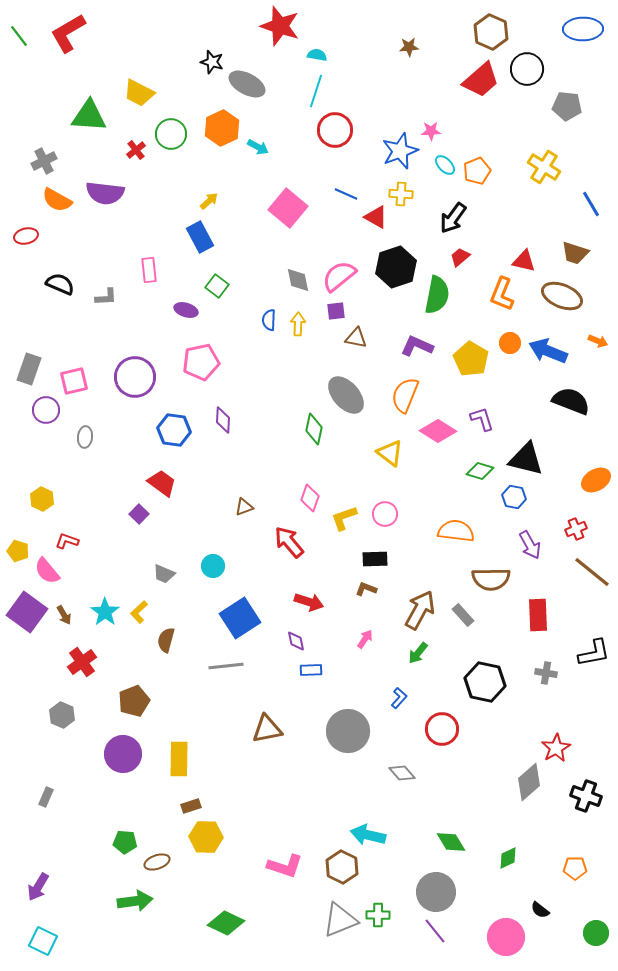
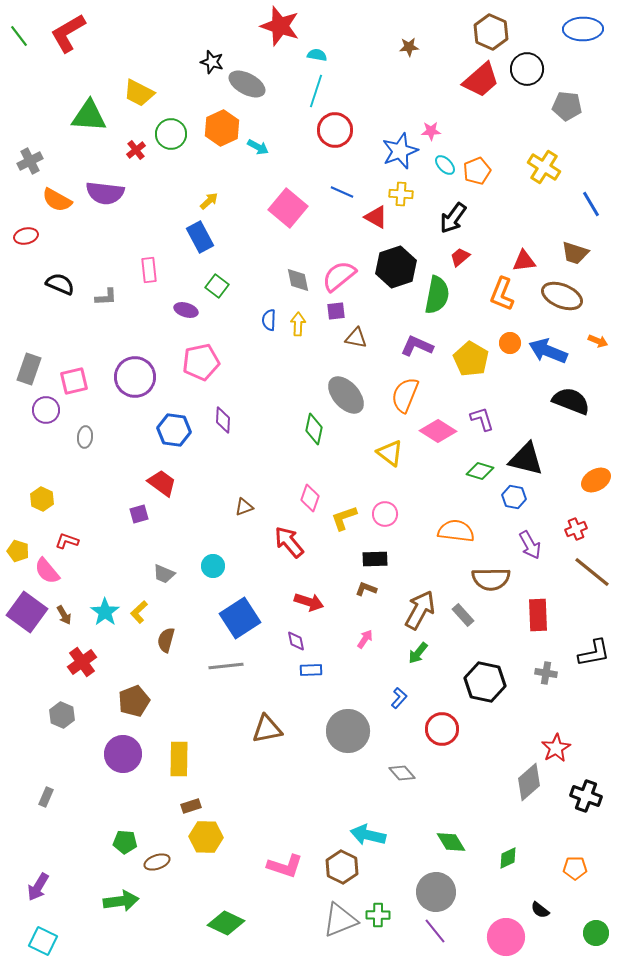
gray cross at (44, 161): moved 14 px left
blue line at (346, 194): moved 4 px left, 2 px up
red triangle at (524, 261): rotated 20 degrees counterclockwise
purple square at (139, 514): rotated 30 degrees clockwise
green arrow at (135, 901): moved 14 px left
